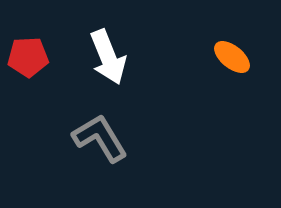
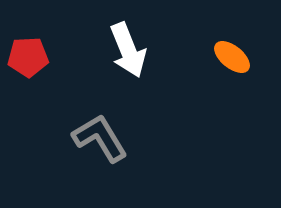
white arrow: moved 20 px right, 7 px up
